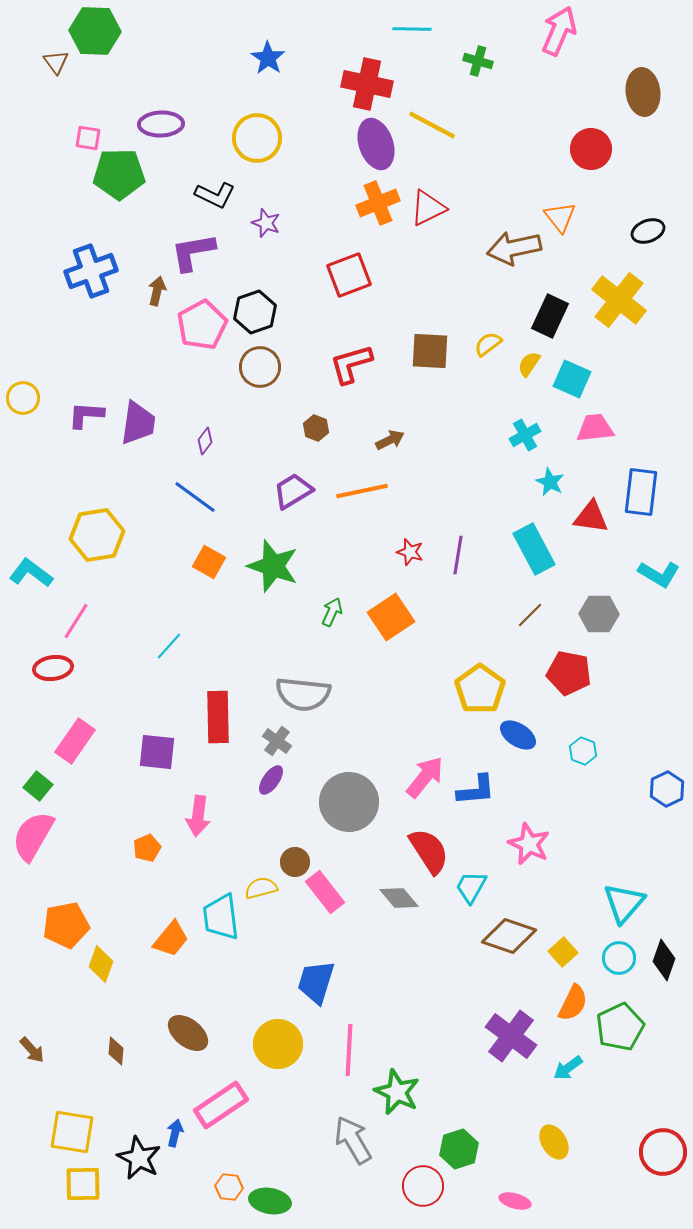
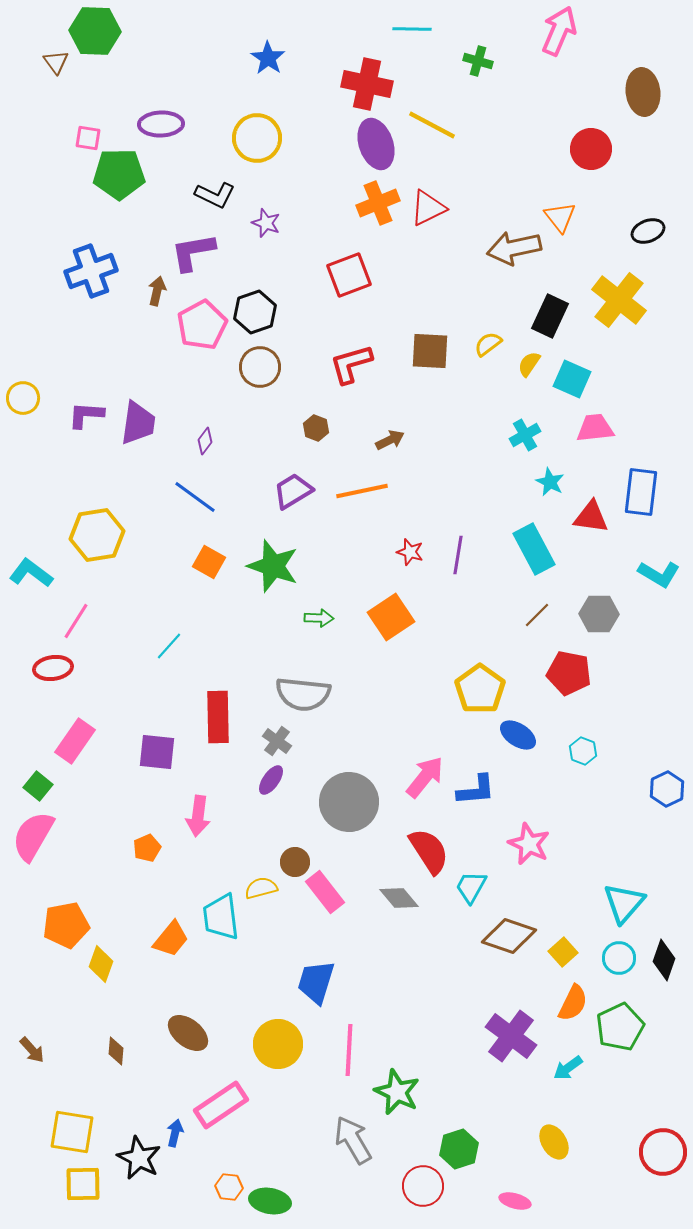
green arrow at (332, 612): moved 13 px left, 6 px down; rotated 68 degrees clockwise
brown line at (530, 615): moved 7 px right
